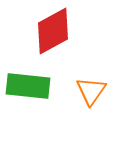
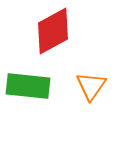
orange triangle: moved 5 px up
